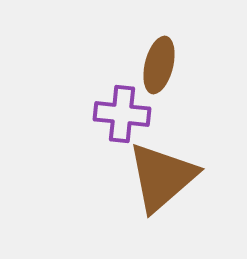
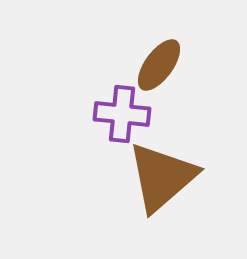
brown ellipse: rotated 22 degrees clockwise
